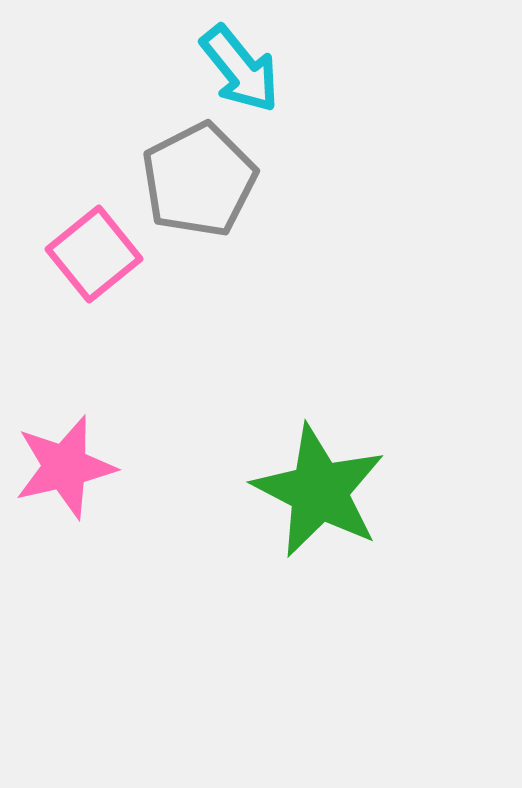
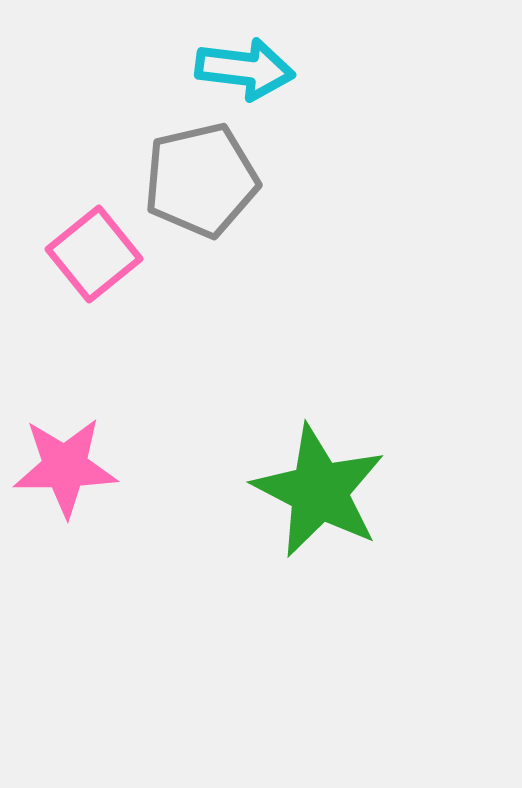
cyan arrow: moved 5 px right; rotated 44 degrees counterclockwise
gray pentagon: moved 2 px right; rotated 14 degrees clockwise
pink star: rotated 12 degrees clockwise
